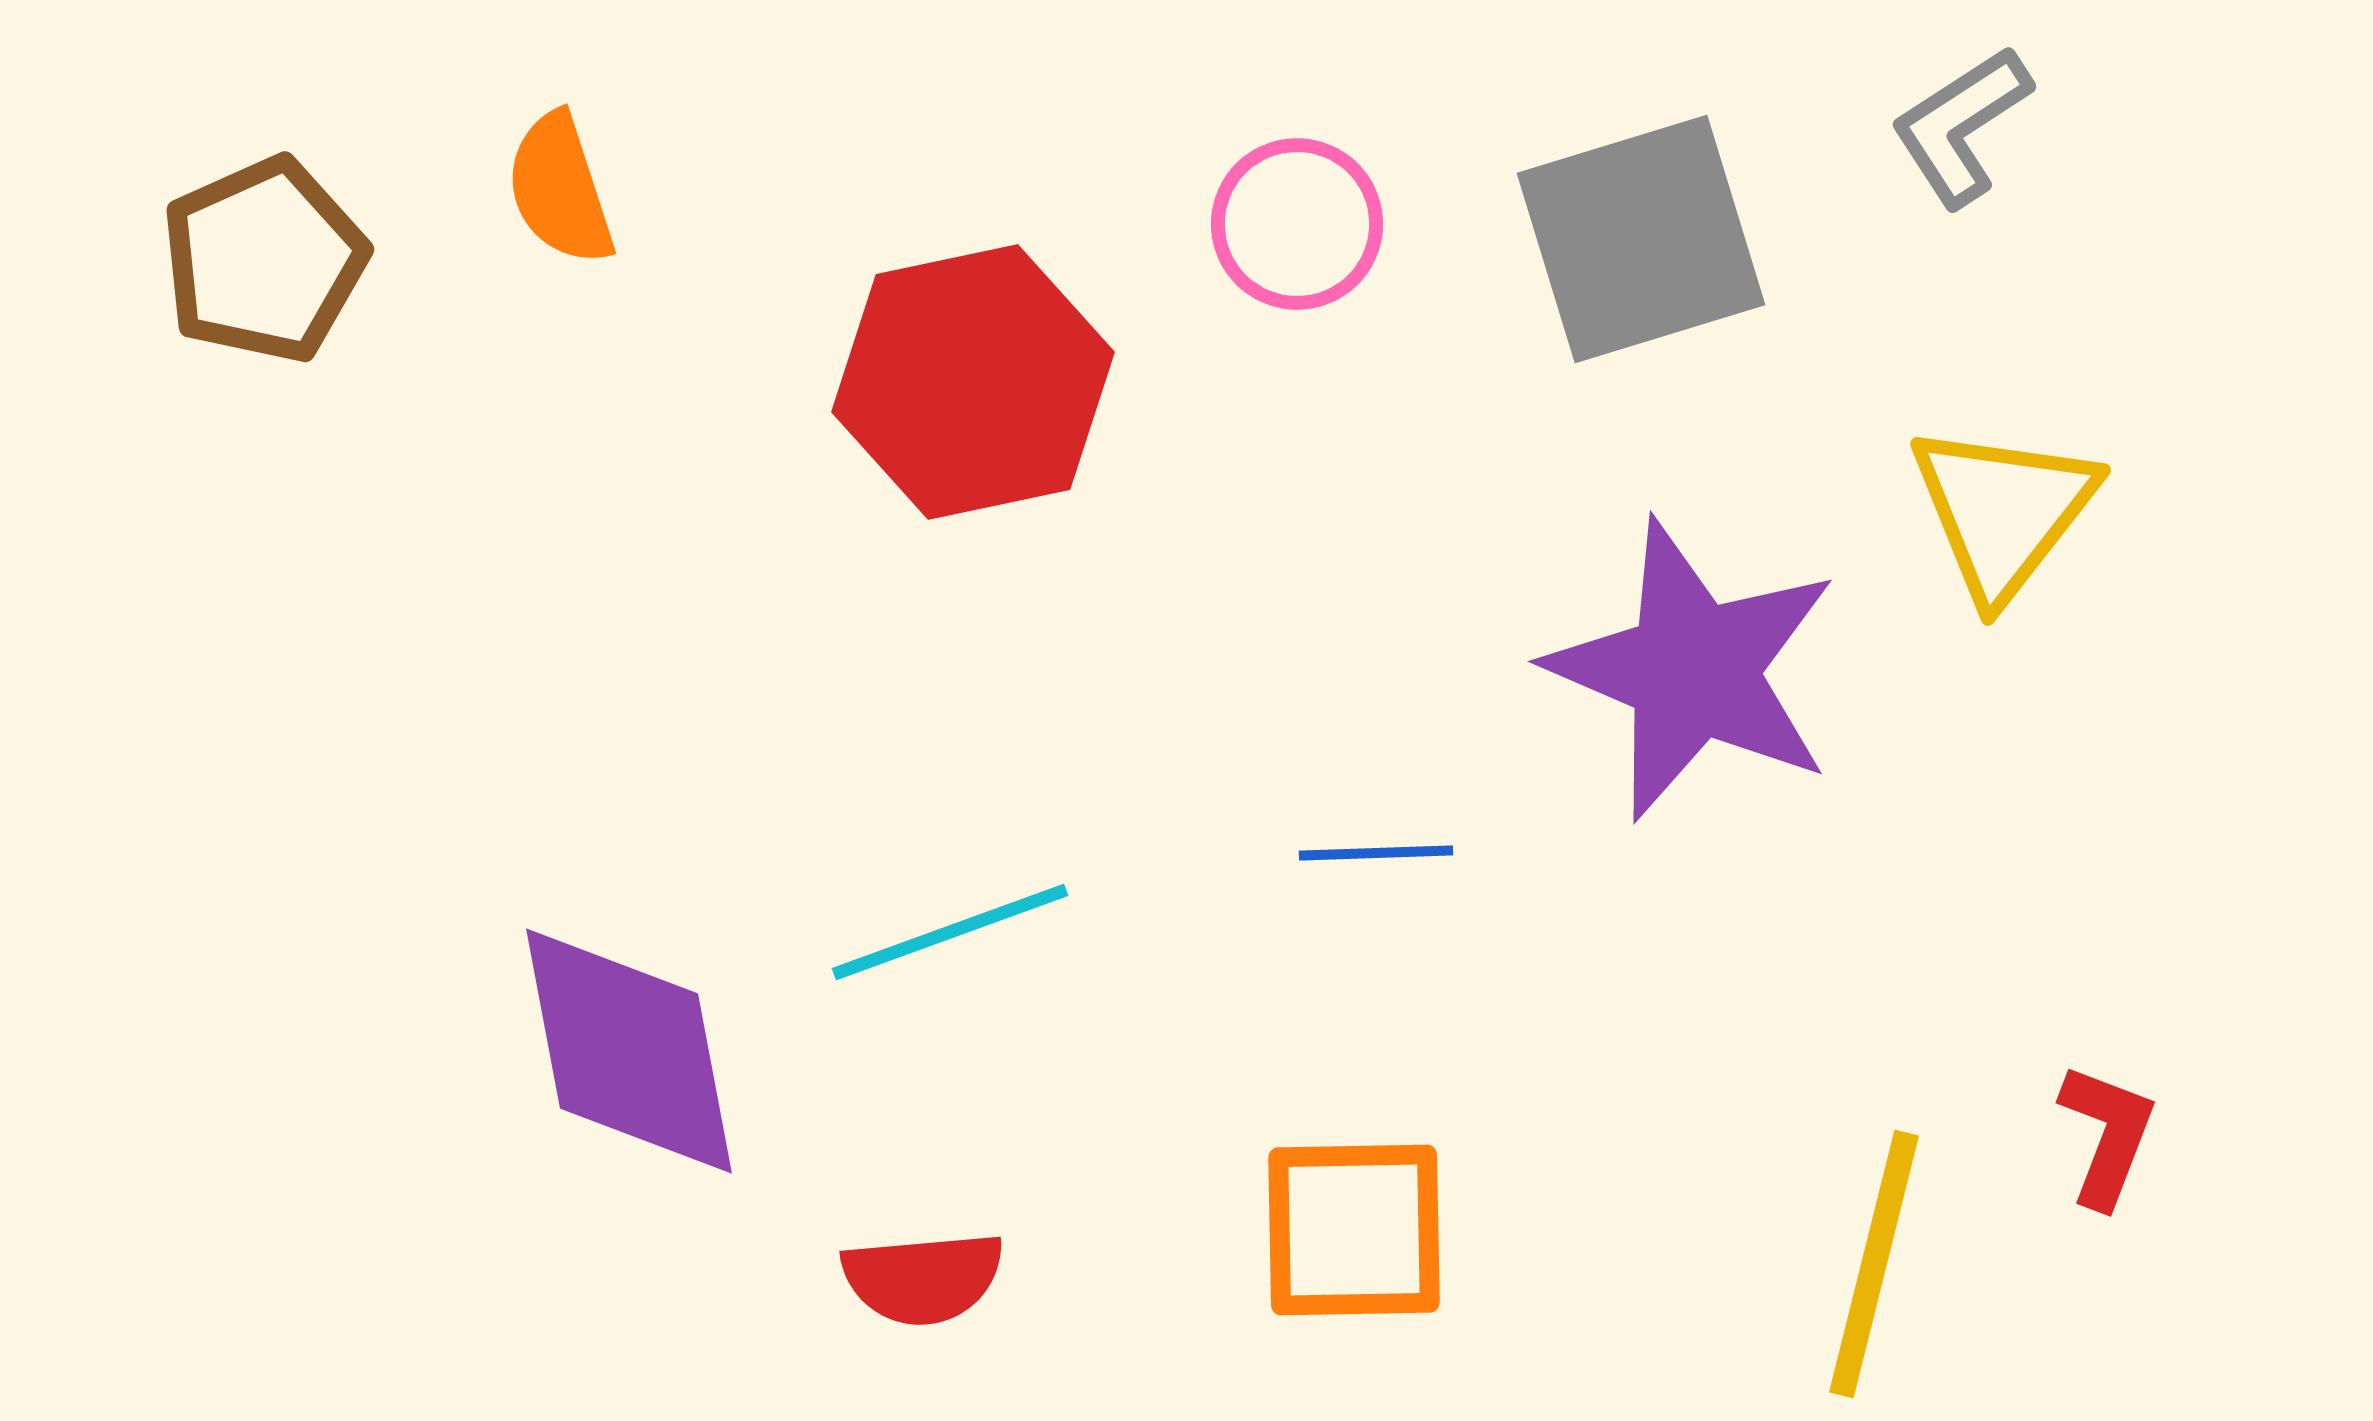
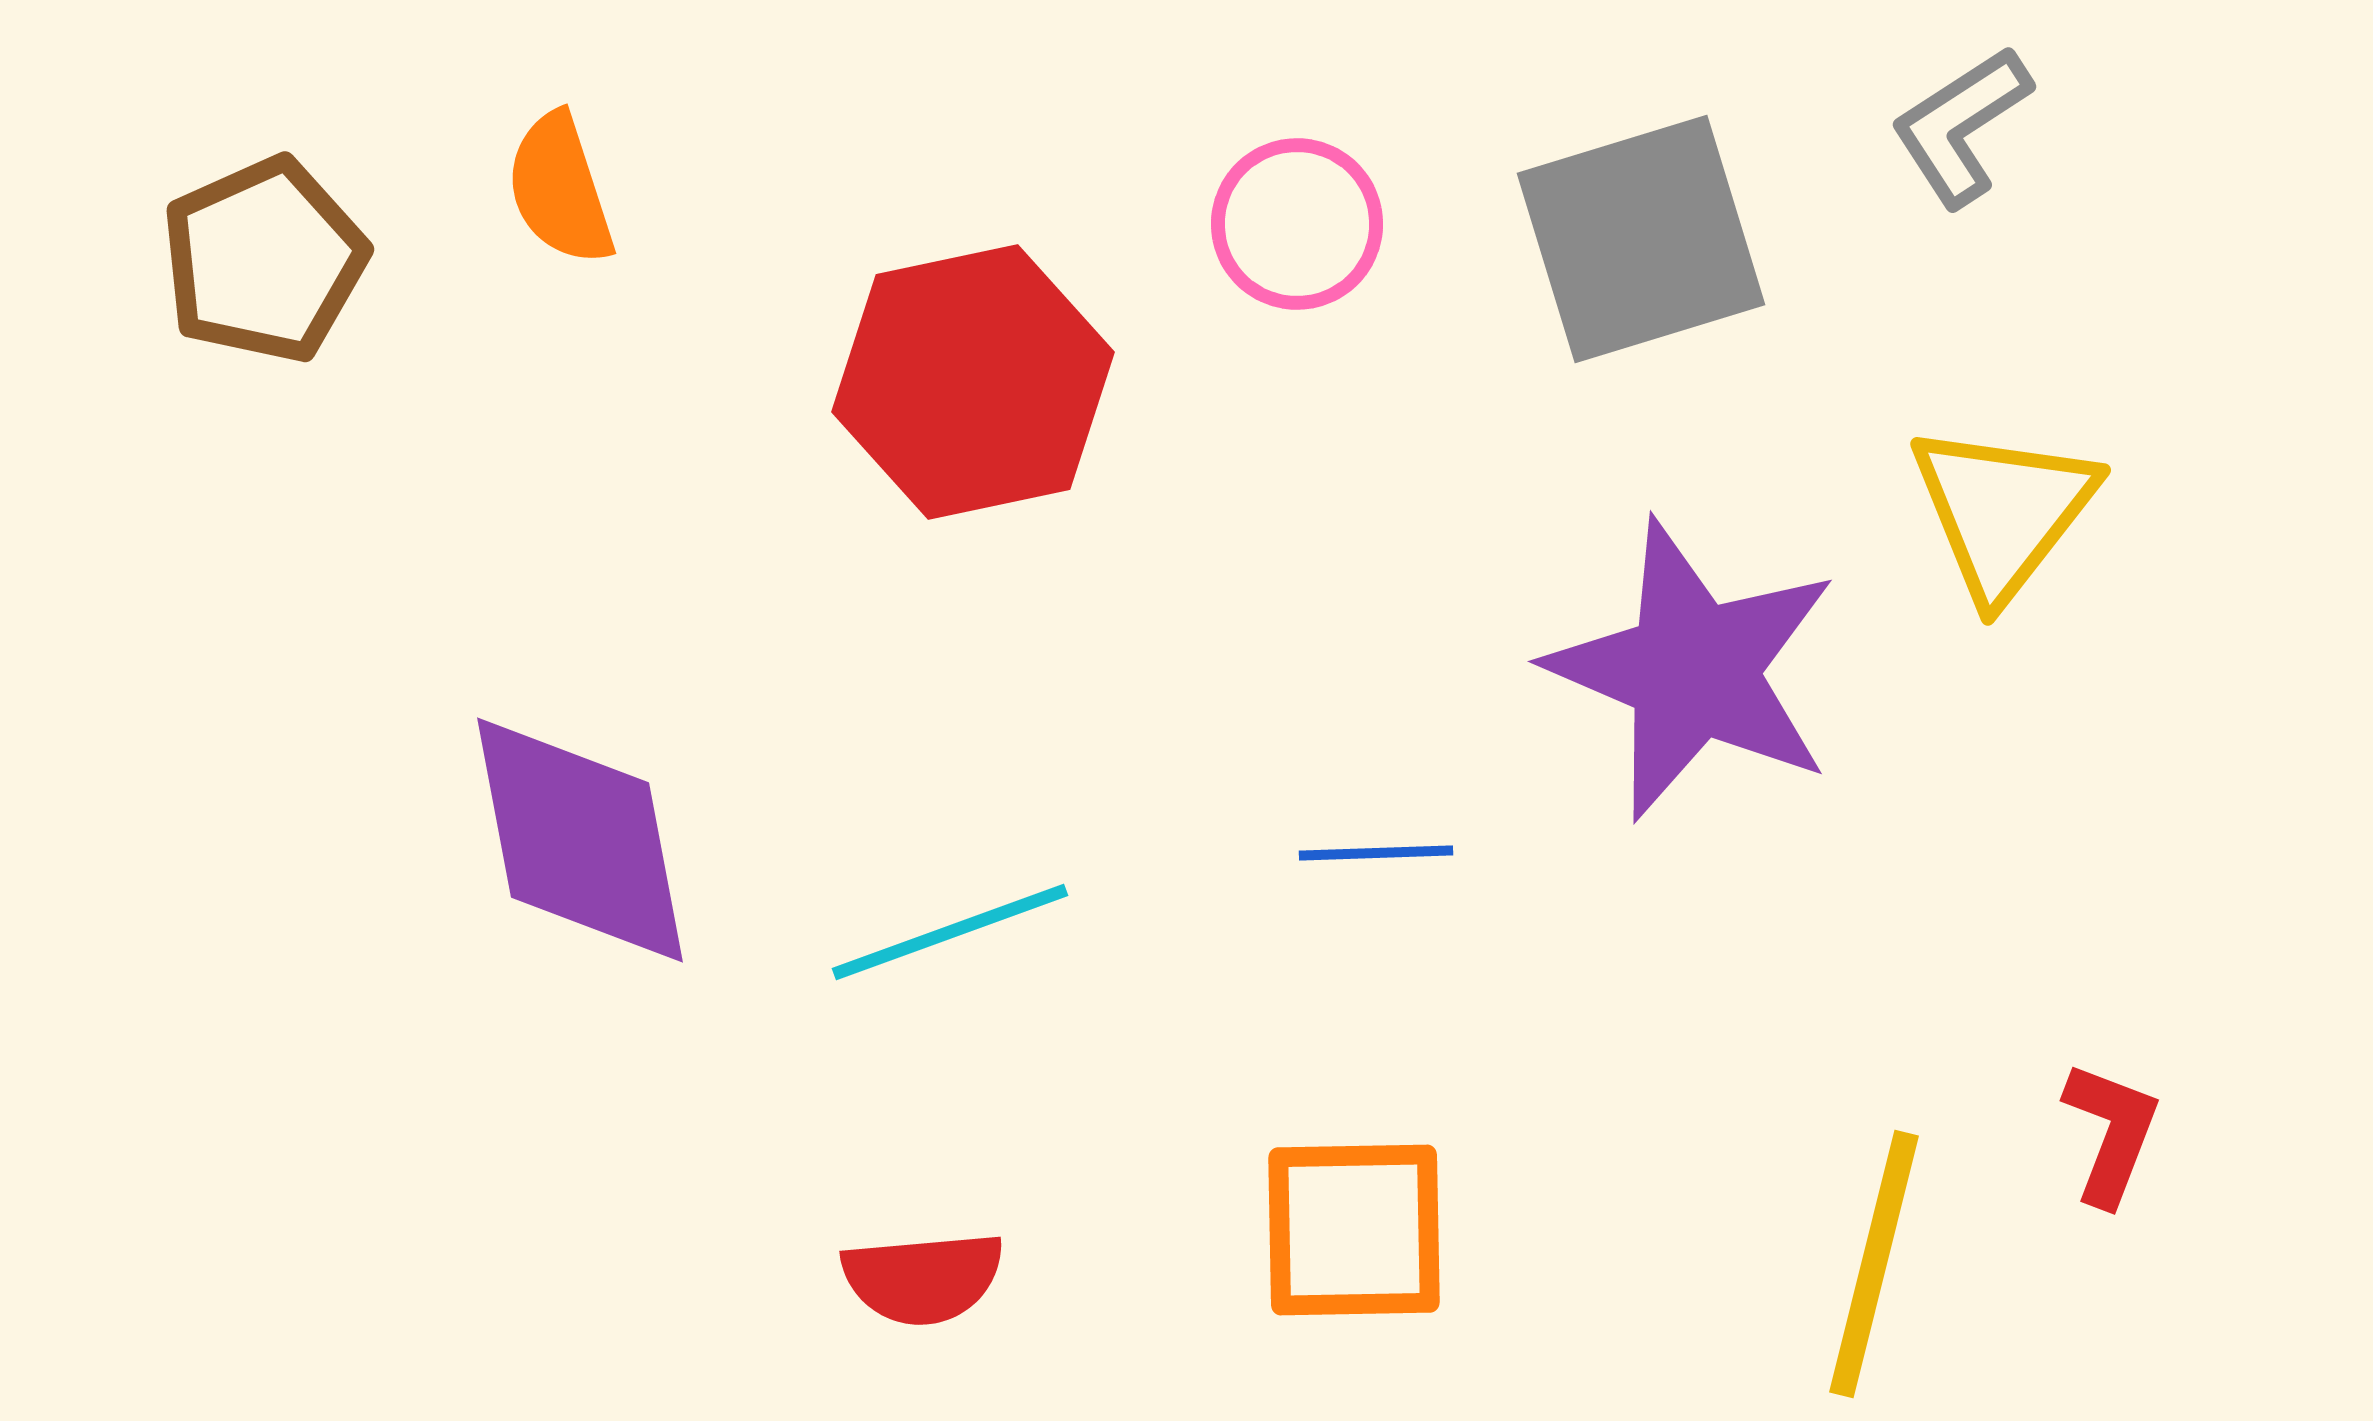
purple diamond: moved 49 px left, 211 px up
red L-shape: moved 4 px right, 2 px up
